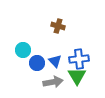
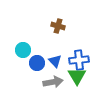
blue cross: moved 1 px down
